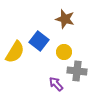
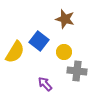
purple arrow: moved 11 px left
